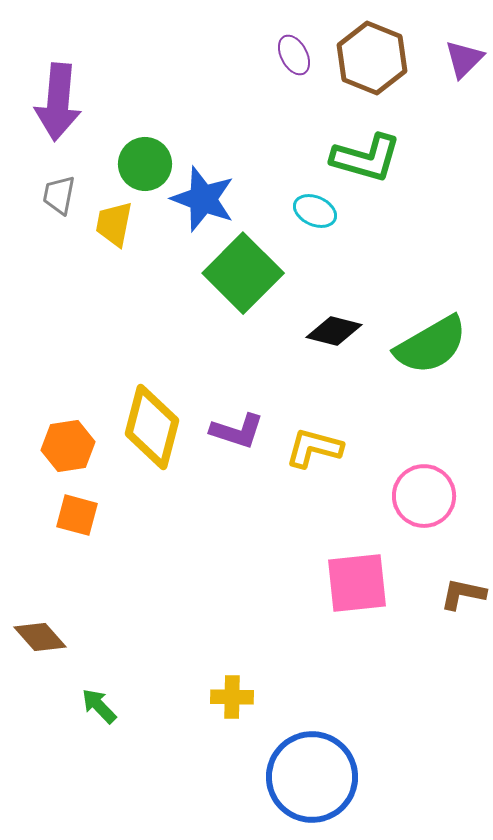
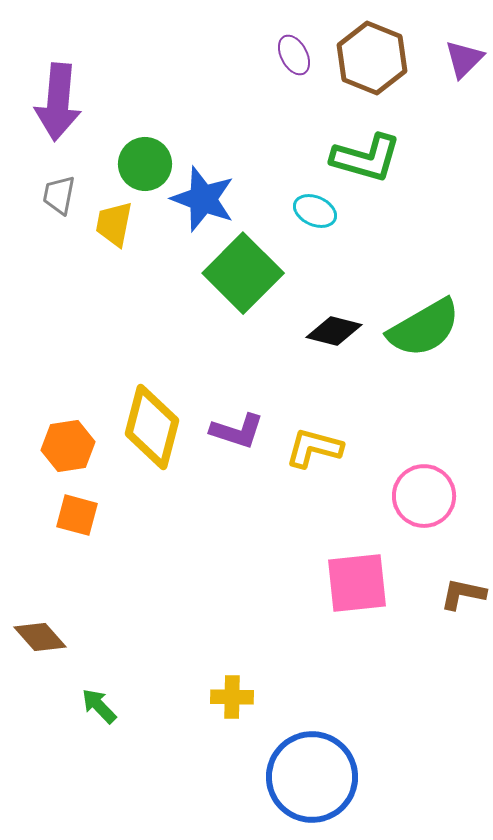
green semicircle: moved 7 px left, 17 px up
